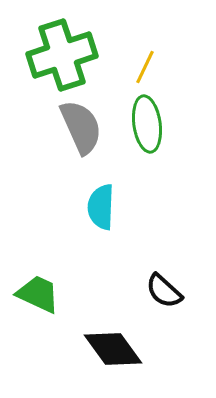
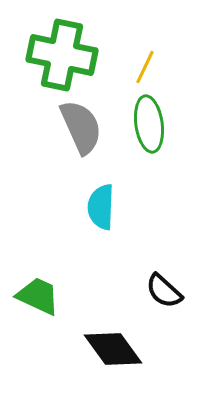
green cross: rotated 30 degrees clockwise
green ellipse: moved 2 px right
green trapezoid: moved 2 px down
